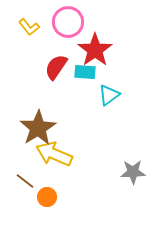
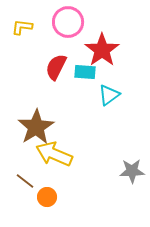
yellow L-shape: moved 7 px left; rotated 135 degrees clockwise
red star: moved 7 px right
red semicircle: rotated 8 degrees counterclockwise
brown star: moved 2 px left, 1 px up
gray star: moved 1 px left, 1 px up
